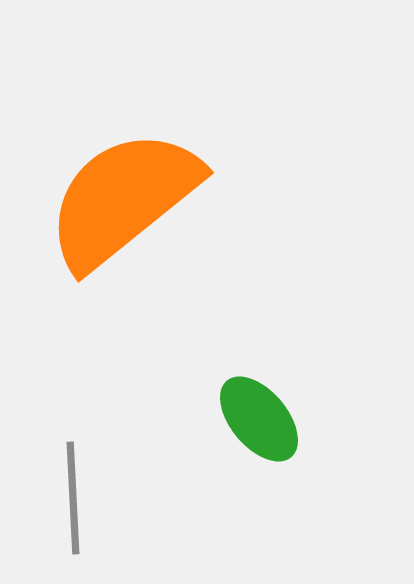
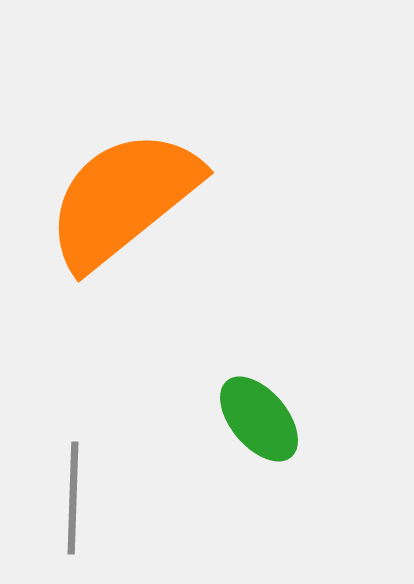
gray line: rotated 5 degrees clockwise
